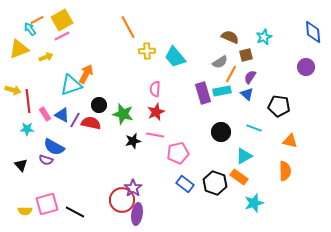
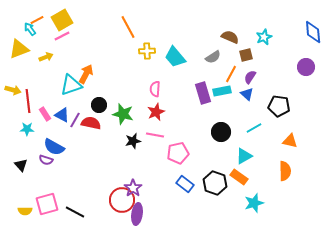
gray semicircle at (220, 62): moved 7 px left, 5 px up
cyan line at (254, 128): rotated 49 degrees counterclockwise
